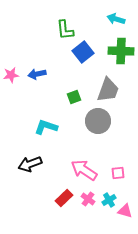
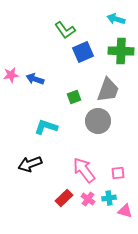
green L-shape: rotated 30 degrees counterclockwise
blue square: rotated 15 degrees clockwise
blue arrow: moved 2 px left, 5 px down; rotated 30 degrees clockwise
pink arrow: rotated 20 degrees clockwise
cyan cross: moved 2 px up; rotated 24 degrees clockwise
